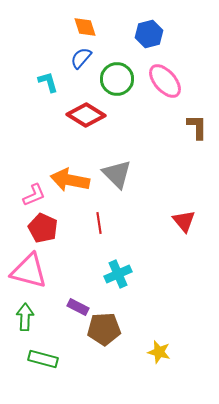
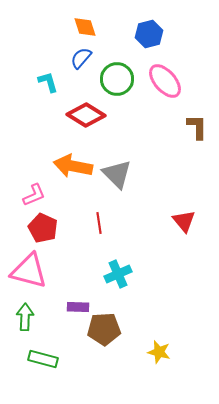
orange arrow: moved 3 px right, 14 px up
purple rectangle: rotated 25 degrees counterclockwise
